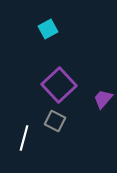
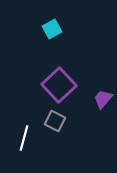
cyan square: moved 4 px right
